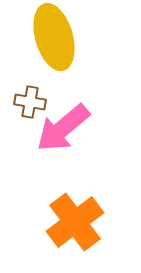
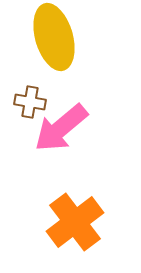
pink arrow: moved 2 px left
